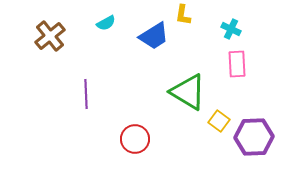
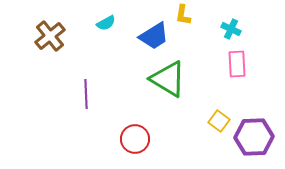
green triangle: moved 20 px left, 13 px up
